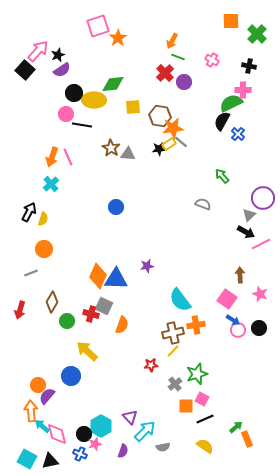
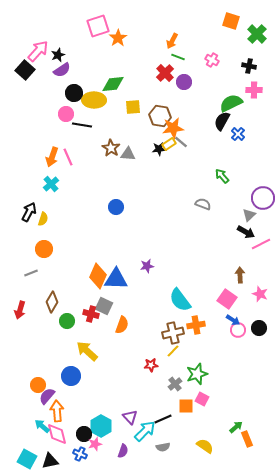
orange square at (231, 21): rotated 18 degrees clockwise
pink cross at (243, 90): moved 11 px right
orange arrow at (31, 411): moved 26 px right
black line at (205, 419): moved 42 px left
